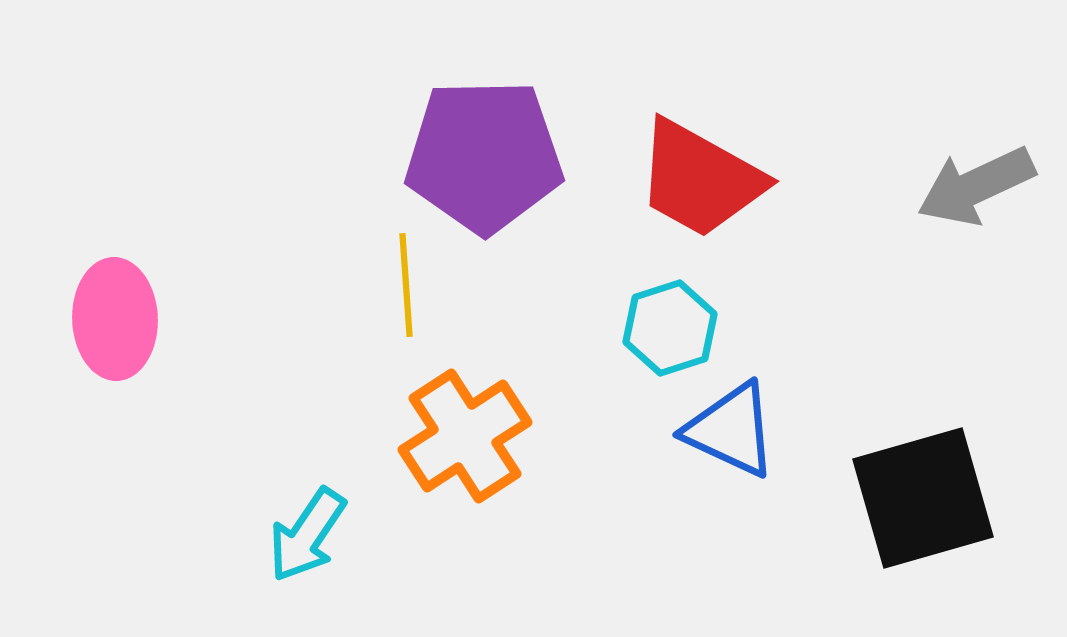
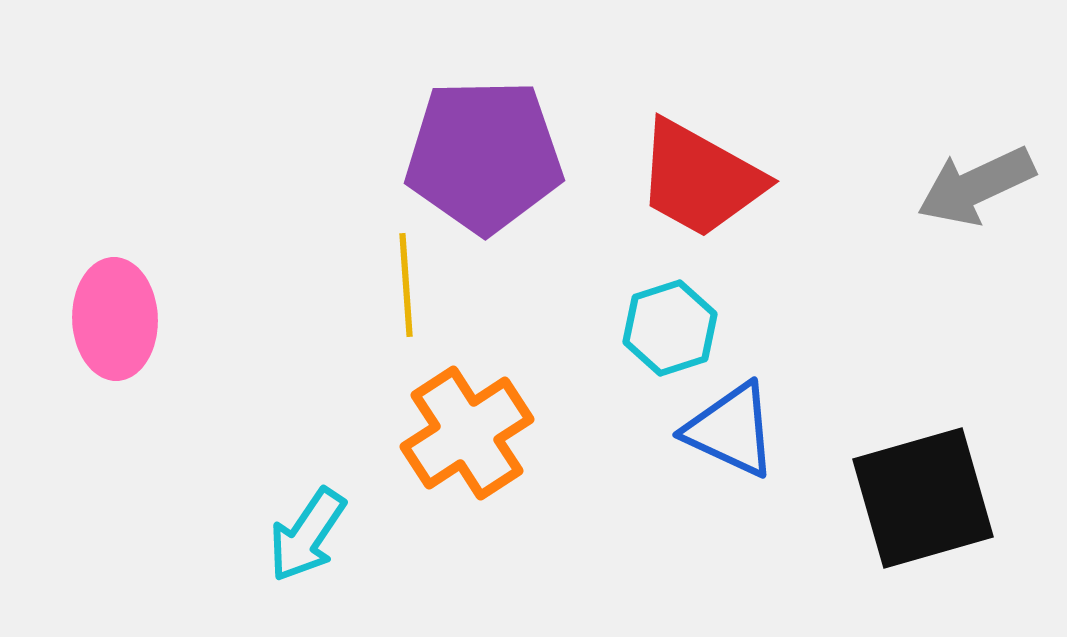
orange cross: moved 2 px right, 3 px up
